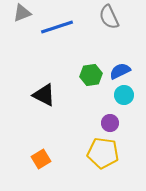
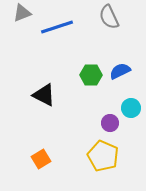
green hexagon: rotated 10 degrees clockwise
cyan circle: moved 7 px right, 13 px down
yellow pentagon: moved 3 px down; rotated 16 degrees clockwise
